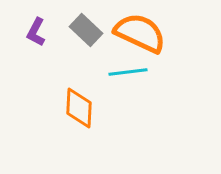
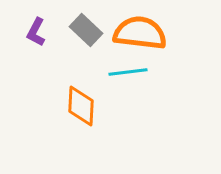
orange semicircle: rotated 18 degrees counterclockwise
orange diamond: moved 2 px right, 2 px up
